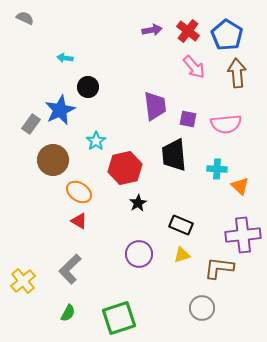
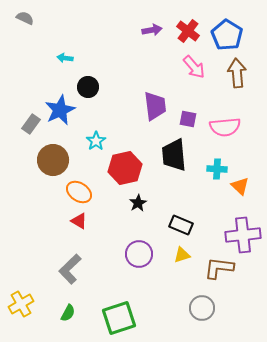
pink semicircle: moved 1 px left, 3 px down
yellow cross: moved 2 px left, 23 px down; rotated 10 degrees clockwise
